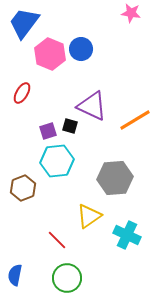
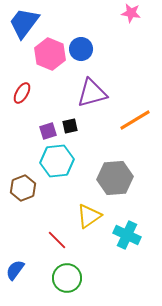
purple triangle: moved 13 px up; rotated 40 degrees counterclockwise
black square: rotated 28 degrees counterclockwise
blue semicircle: moved 5 px up; rotated 25 degrees clockwise
